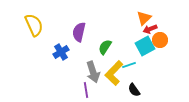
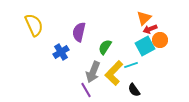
cyan line: moved 2 px right
gray arrow: rotated 40 degrees clockwise
purple line: rotated 21 degrees counterclockwise
